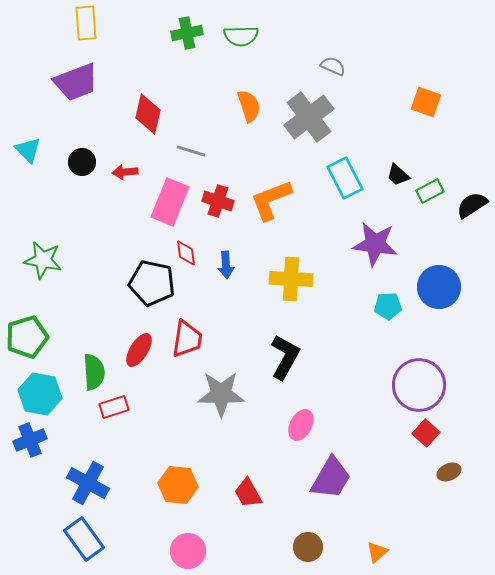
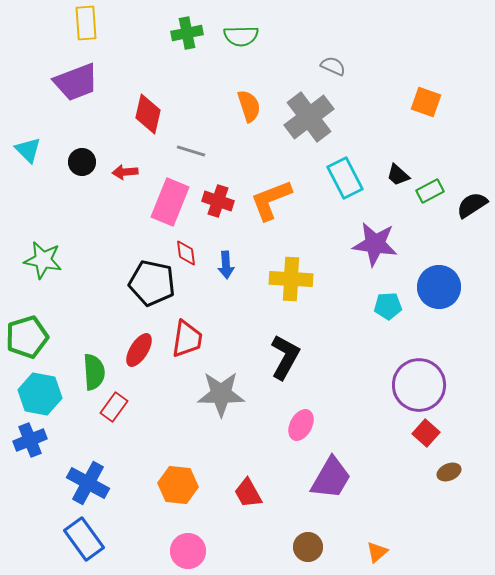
red rectangle at (114, 407): rotated 36 degrees counterclockwise
